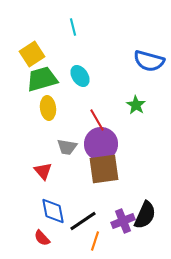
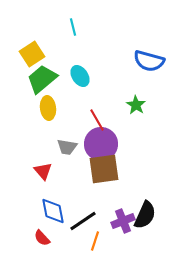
green trapezoid: rotated 24 degrees counterclockwise
